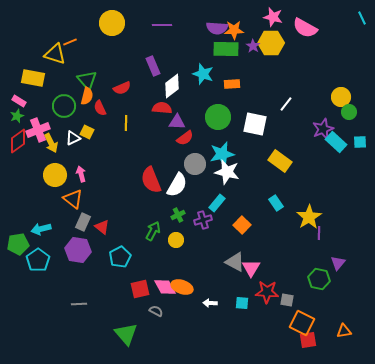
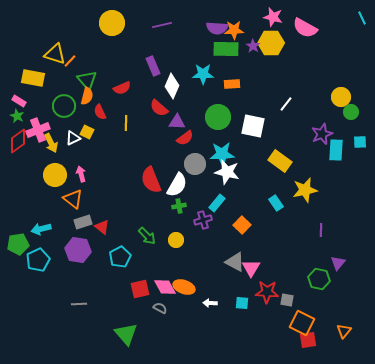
purple line at (162, 25): rotated 12 degrees counterclockwise
orange line at (70, 42): moved 19 px down; rotated 24 degrees counterclockwise
cyan star at (203, 74): rotated 20 degrees counterclockwise
white diamond at (172, 86): rotated 30 degrees counterclockwise
red semicircle at (100, 108): moved 4 px down
red semicircle at (162, 108): moved 3 px left; rotated 144 degrees counterclockwise
green circle at (349, 112): moved 2 px right
green star at (17, 116): rotated 24 degrees counterclockwise
white square at (255, 124): moved 2 px left, 2 px down
purple star at (323, 129): moved 1 px left, 5 px down
cyan rectangle at (336, 142): moved 8 px down; rotated 50 degrees clockwise
cyan star at (222, 154): rotated 10 degrees clockwise
green cross at (178, 215): moved 1 px right, 9 px up; rotated 16 degrees clockwise
yellow star at (309, 217): moved 4 px left, 27 px up; rotated 20 degrees clockwise
gray rectangle at (83, 222): rotated 48 degrees clockwise
green arrow at (153, 231): moved 6 px left, 5 px down; rotated 108 degrees clockwise
purple line at (319, 233): moved 2 px right, 3 px up
cyan pentagon at (38, 260): rotated 10 degrees clockwise
orange ellipse at (182, 287): moved 2 px right
gray semicircle at (156, 311): moved 4 px right, 3 px up
orange triangle at (344, 331): rotated 42 degrees counterclockwise
